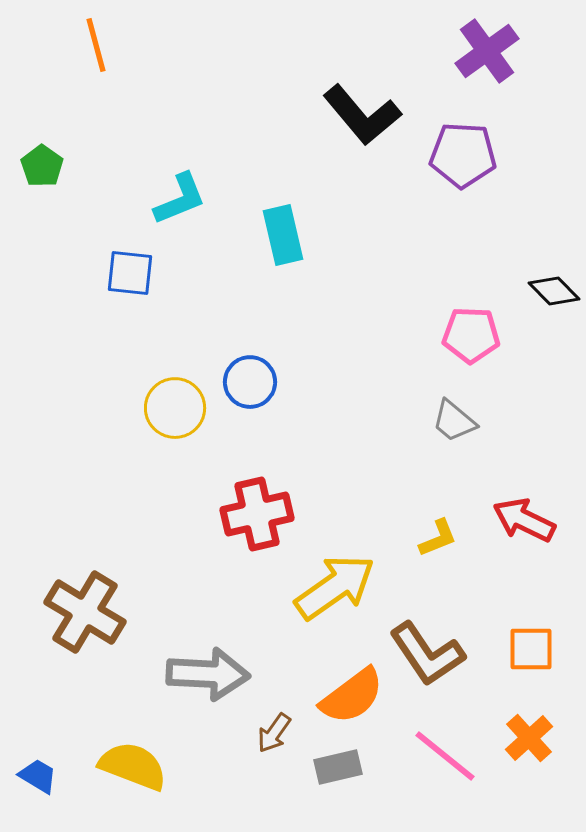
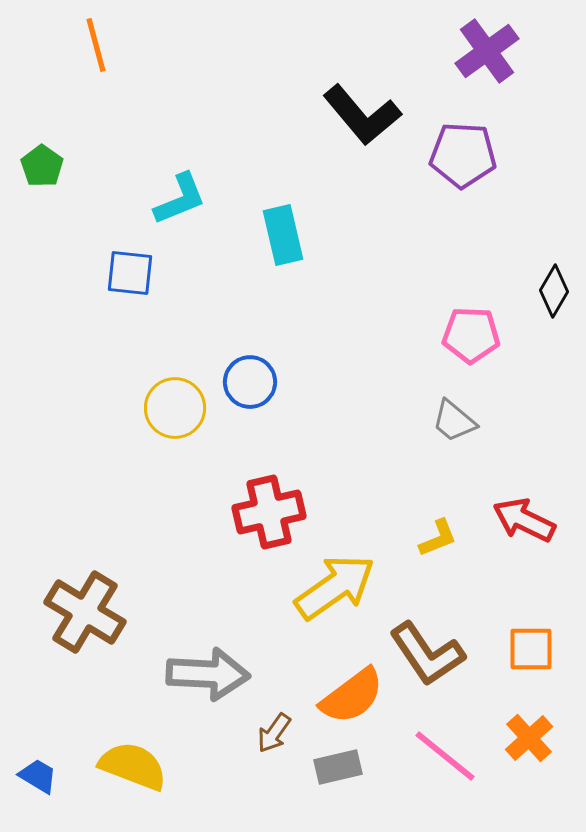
black diamond: rotated 75 degrees clockwise
red cross: moved 12 px right, 2 px up
